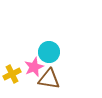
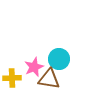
cyan circle: moved 10 px right, 7 px down
yellow cross: moved 4 px down; rotated 24 degrees clockwise
